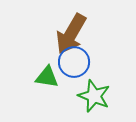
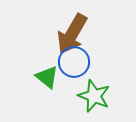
brown arrow: moved 1 px right
green triangle: rotated 30 degrees clockwise
